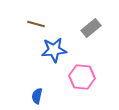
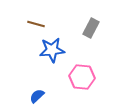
gray rectangle: rotated 24 degrees counterclockwise
blue star: moved 2 px left
blue semicircle: rotated 35 degrees clockwise
